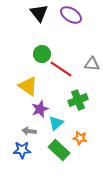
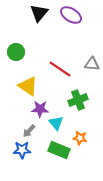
black triangle: rotated 18 degrees clockwise
green circle: moved 26 px left, 2 px up
red line: moved 1 px left
purple star: rotated 24 degrees clockwise
cyan triangle: rotated 28 degrees counterclockwise
gray arrow: rotated 56 degrees counterclockwise
green rectangle: rotated 20 degrees counterclockwise
